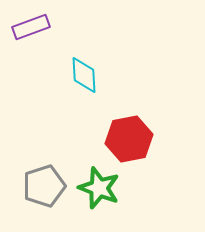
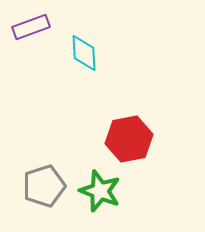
cyan diamond: moved 22 px up
green star: moved 1 px right, 3 px down
